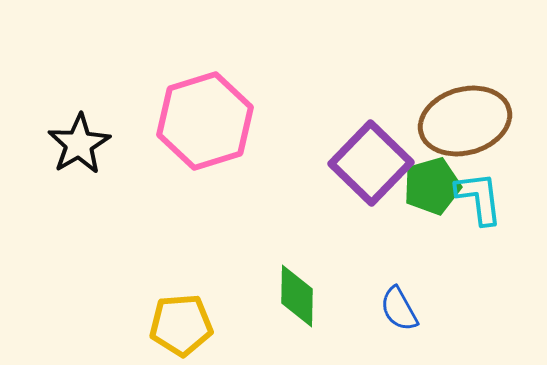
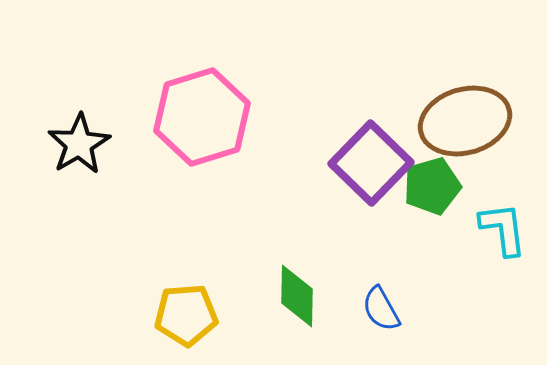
pink hexagon: moved 3 px left, 4 px up
cyan L-shape: moved 24 px right, 31 px down
blue semicircle: moved 18 px left
yellow pentagon: moved 5 px right, 10 px up
